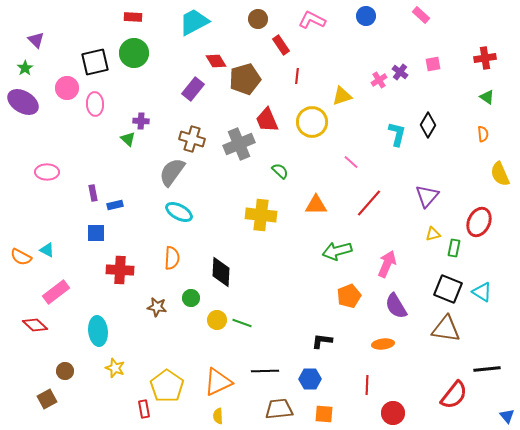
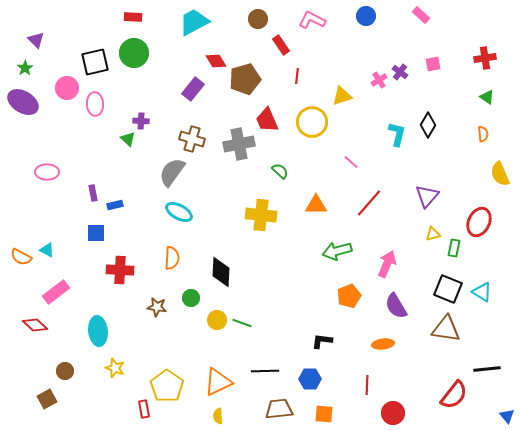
gray cross at (239, 144): rotated 12 degrees clockwise
